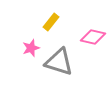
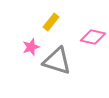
pink star: moved 1 px up
gray triangle: moved 2 px left, 1 px up
